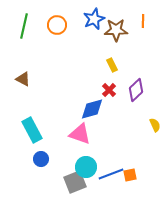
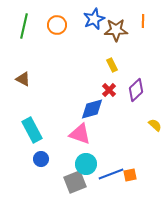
yellow semicircle: rotated 24 degrees counterclockwise
cyan circle: moved 3 px up
